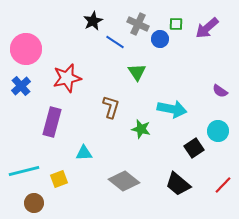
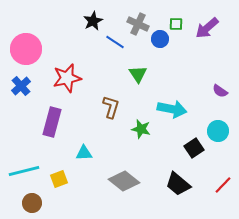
green triangle: moved 1 px right, 2 px down
brown circle: moved 2 px left
